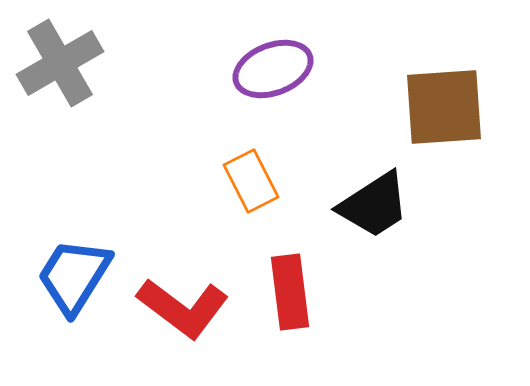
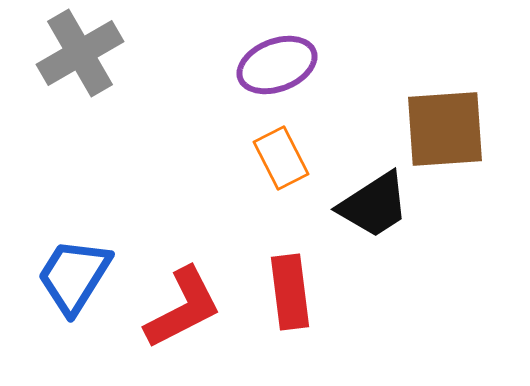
gray cross: moved 20 px right, 10 px up
purple ellipse: moved 4 px right, 4 px up
brown square: moved 1 px right, 22 px down
orange rectangle: moved 30 px right, 23 px up
red L-shape: rotated 64 degrees counterclockwise
